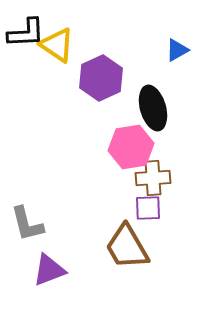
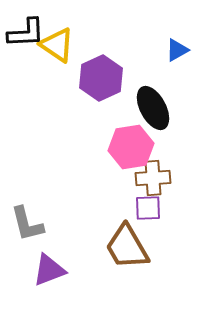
black ellipse: rotated 12 degrees counterclockwise
